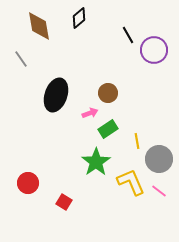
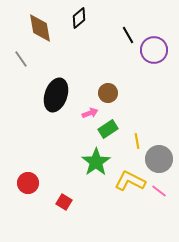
brown diamond: moved 1 px right, 2 px down
yellow L-shape: moved 1 px left, 1 px up; rotated 40 degrees counterclockwise
